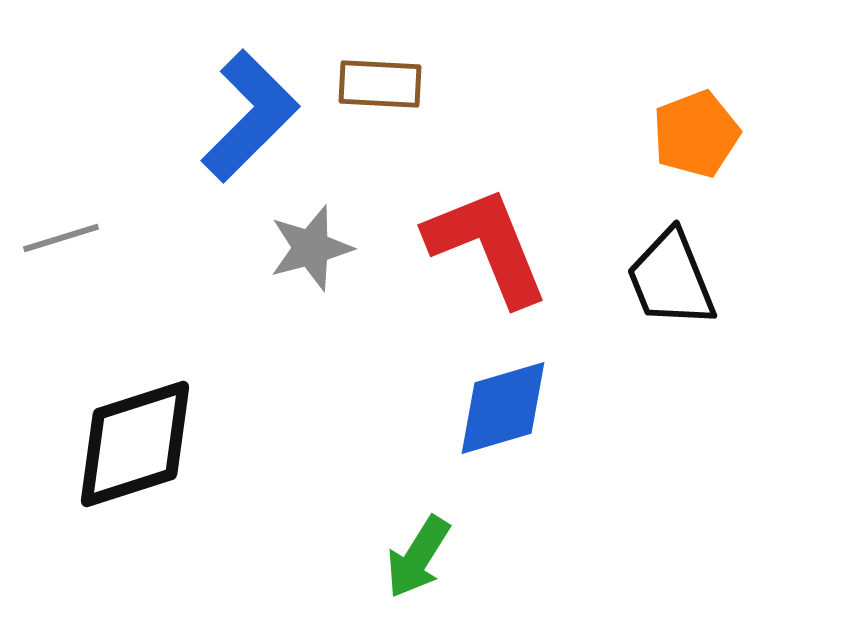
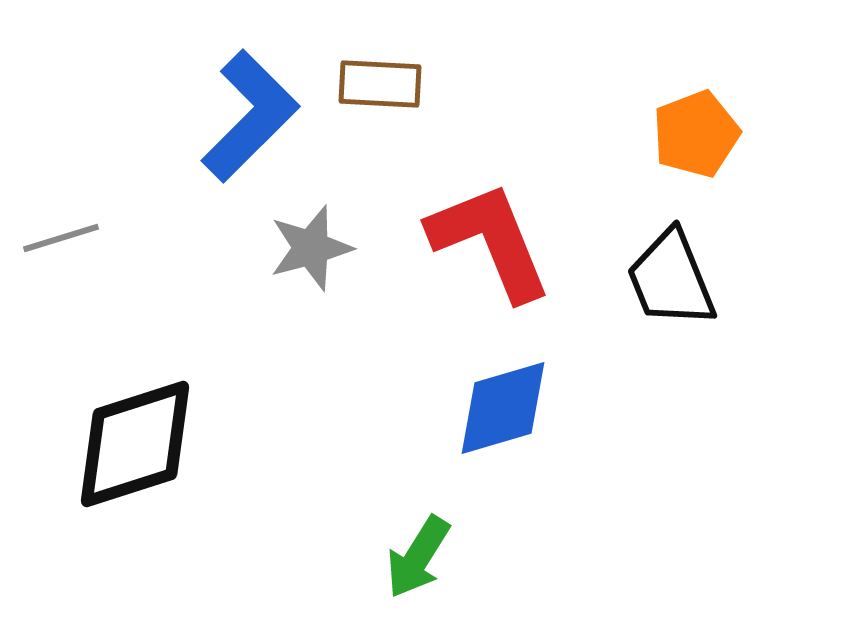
red L-shape: moved 3 px right, 5 px up
